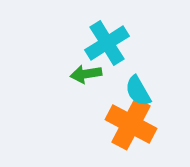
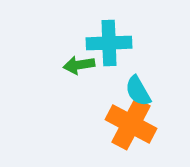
cyan cross: moved 2 px right; rotated 30 degrees clockwise
green arrow: moved 7 px left, 9 px up
